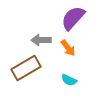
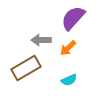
orange arrow: rotated 84 degrees clockwise
cyan semicircle: rotated 49 degrees counterclockwise
